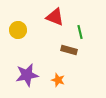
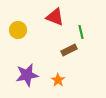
green line: moved 1 px right
brown rectangle: rotated 42 degrees counterclockwise
orange star: rotated 16 degrees clockwise
